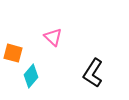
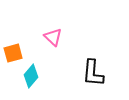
orange square: rotated 30 degrees counterclockwise
black L-shape: rotated 28 degrees counterclockwise
